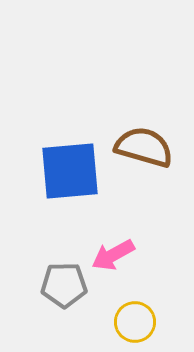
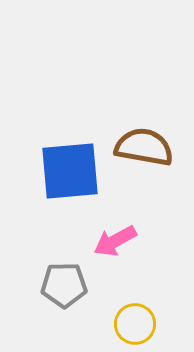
brown semicircle: rotated 6 degrees counterclockwise
pink arrow: moved 2 px right, 14 px up
yellow circle: moved 2 px down
